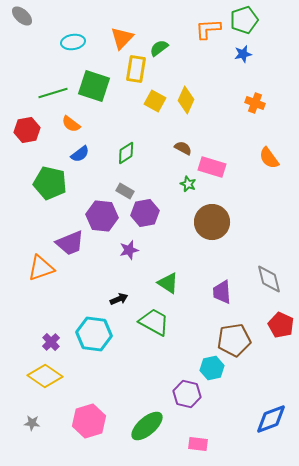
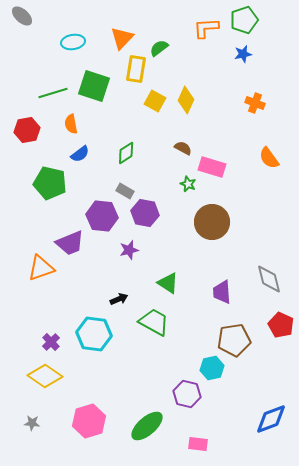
orange L-shape at (208, 29): moved 2 px left, 1 px up
orange semicircle at (71, 124): rotated 42 degrees clockwise
purple hexagon at (145, 213): rotated 20 degrees clockwise
